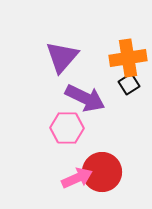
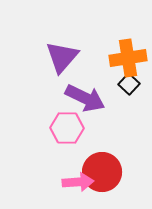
black square: rotated 15 degrees counterclockwise
pink arrow: moved 1 px right, 4 px down; rotated 20 degrees clockwise
